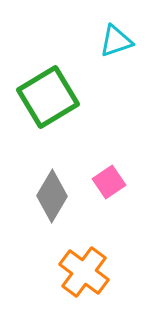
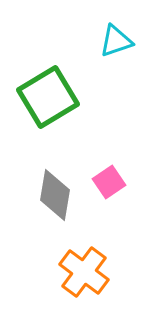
gray diamond: moved 3 px right, 1 px up; rotated 21 degrees counterclockwise
